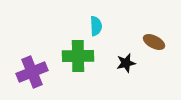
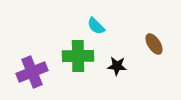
cyan semicircle: rotated 138 degrees clockwise
brown ellipse: moved 2 px down; rotated 30 degrees clockwise
black star: moved 9 px left, 3 px down; rotated 18 degrees clockwise
